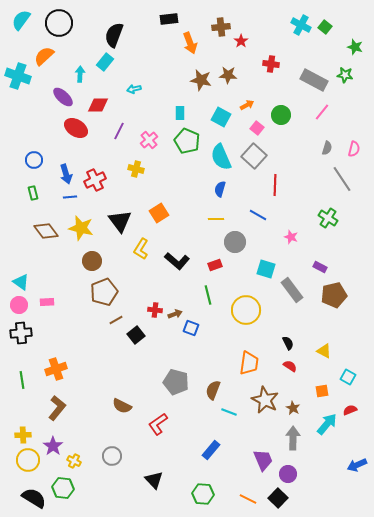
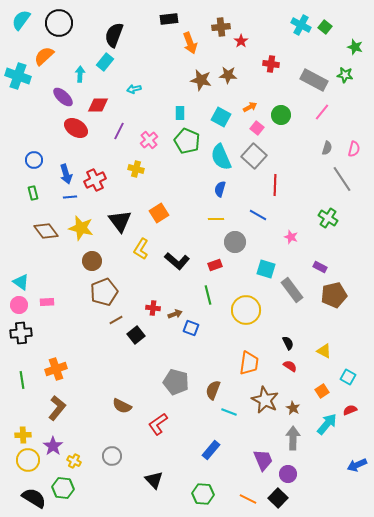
orange arrow at (247, 105): moved 3 px right, 2 px down
red cross at (155, 310): moved 2 px left, 2 px up
orange square at (322, 391): rotated 24 degrees counterclockwise
